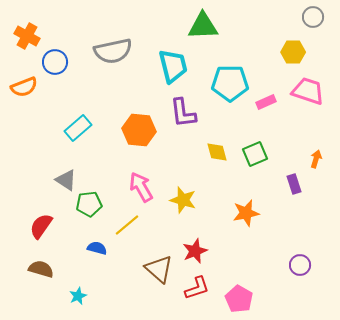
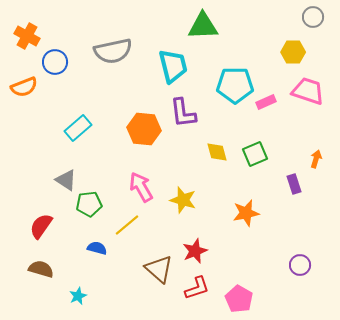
cyan pentagon: moved 5 px right, 2 px down
orange hexagon: moved 5 px right, 1 px up
